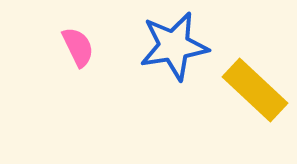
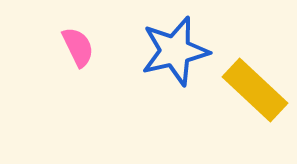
blue star: moved 1 px right, 5 px down; rotated 4 degrees counterclockwise
